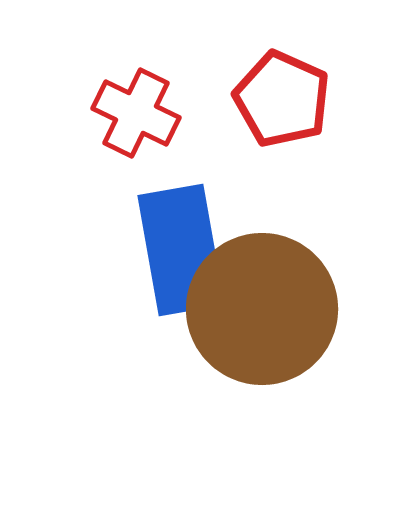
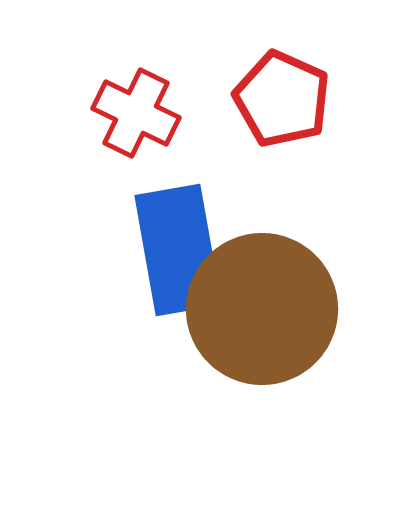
blue rectangle: moved 3 px left
